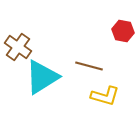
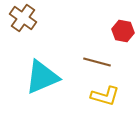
brown cross: moved 5 px right, 29 px up
brown line: moved 8 px right, 4 px up
cyan triangle: rotated 9 degrees clockwise
